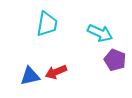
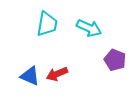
cyan arrow: moved 11 px left, 5 px up
red arrow: moved 1 px right, 2 px down
blue triangle: rotated 35 degrees clockwise
